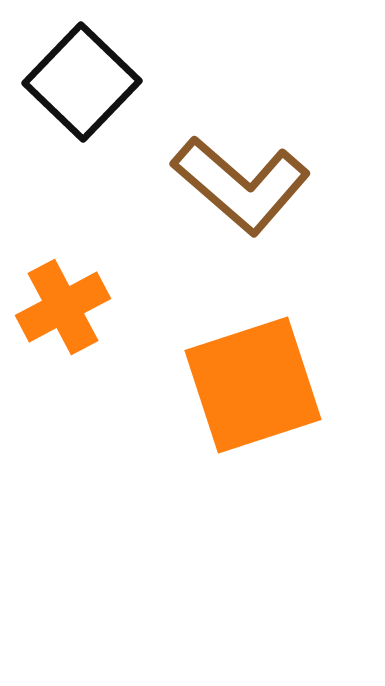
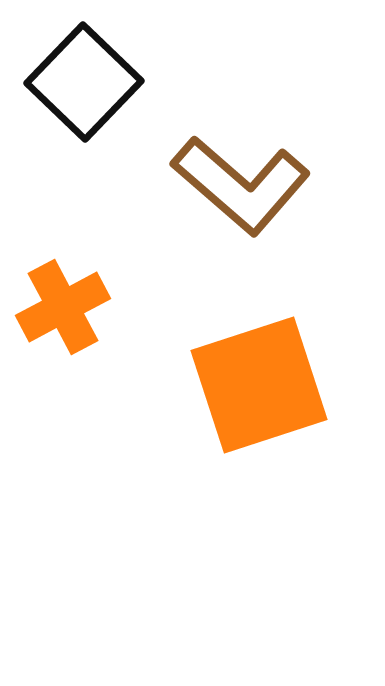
black square: moved 2 px right
orange square: moved 6 px right
